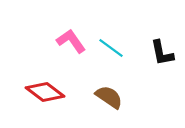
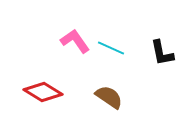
pink L-shape: moved 4 px right
cyan line: rotated 12 degrees counterclockwise
red diamond: moved 2 px left; rotated 6 degrees counterclockwise
